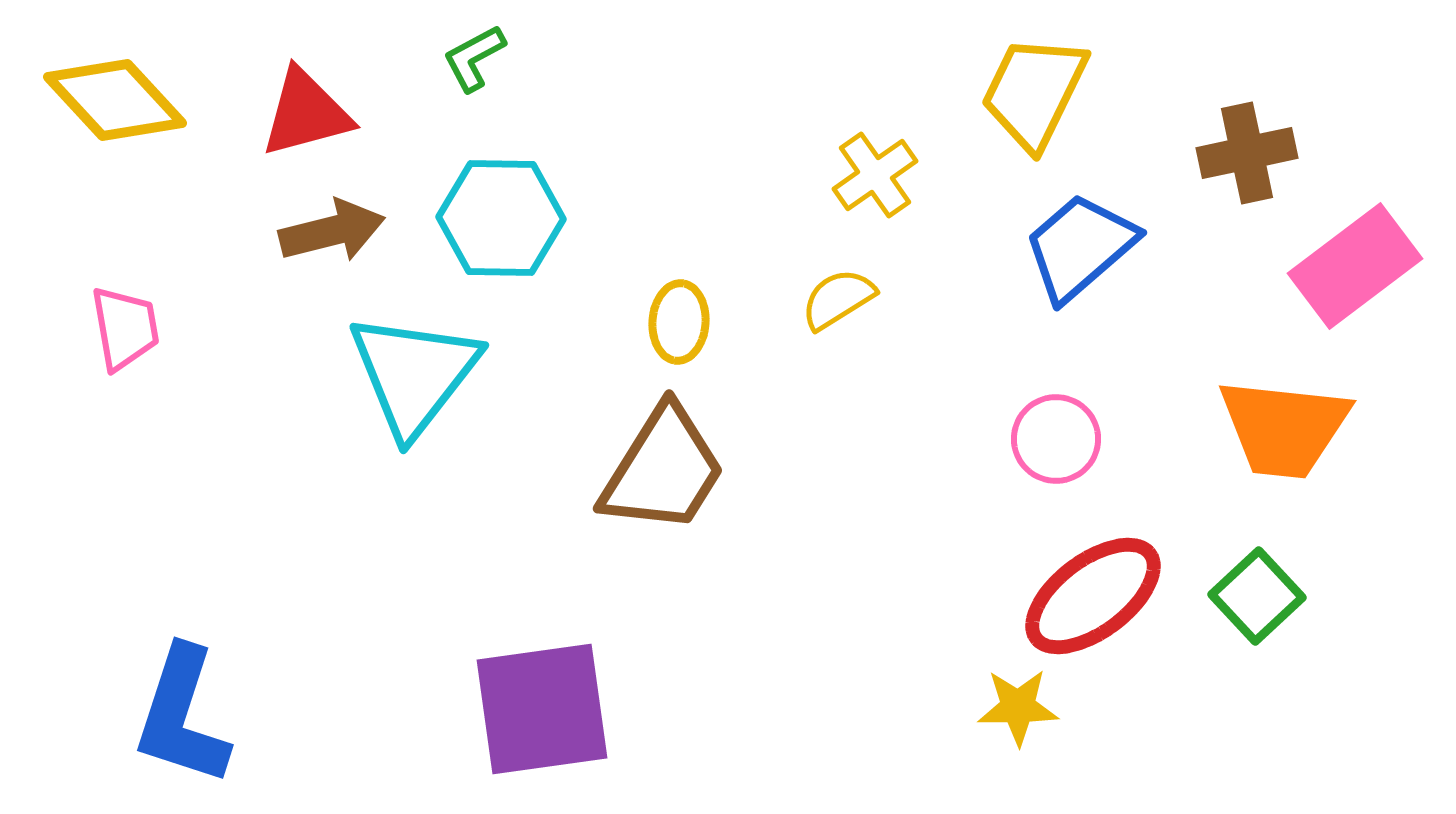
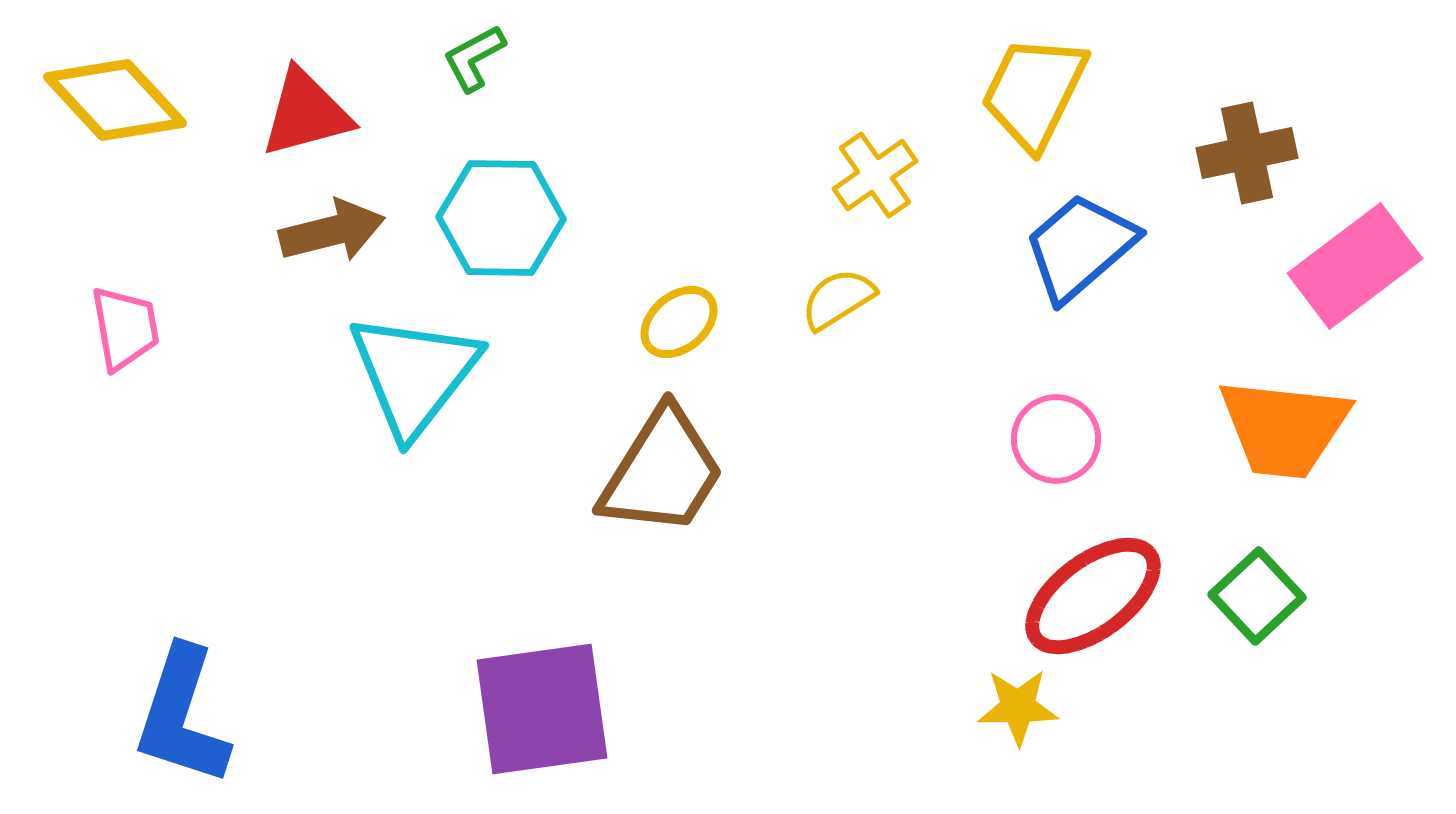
yellow ellipse: rotated 46 degrees clockwise
brown trapezoid: moved 1 px left, 2 px down
